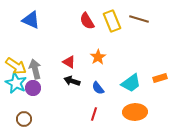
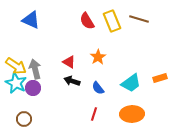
orange ellipse: moved 3 px left, 2 px down
